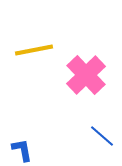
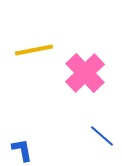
pink cross: moved 1 px left, 2 px up
